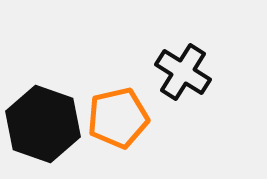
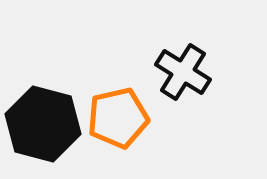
black hexagon: rotated 4 degrees counterclockwise
